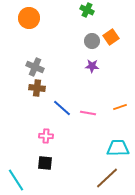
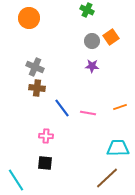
blue line: rotated 12 degrees clockwise
